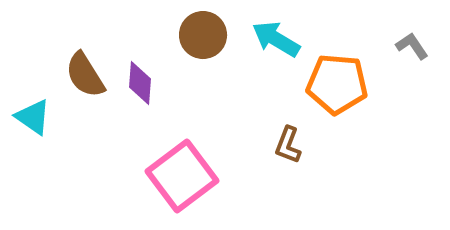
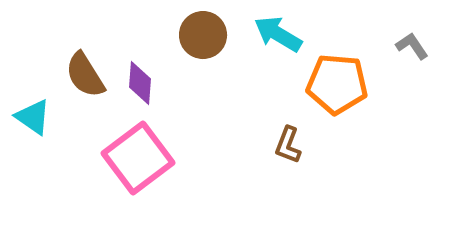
cyan arrow: moved 2 px right, 5 px up
pink square: moved 44 px left, 18 px up
